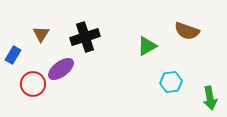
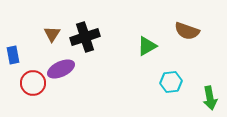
brown triangle: moved 11 px right
blue rectangle: rotated 42 degrees counterclockwise
purple ellipse: rotated 12 degrees clockwise
red circle: moved 1 px up
